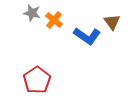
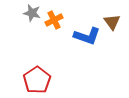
orange cross: rotated 24 degrees clockwise
blue L-shape: rotated 16 degrees counterclockwise
